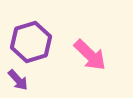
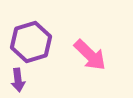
purple arrow: rotated 35 degrees clockwise
